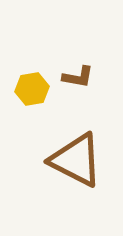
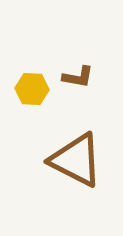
yellow hexagon: rotated 12 degrees clockwise
